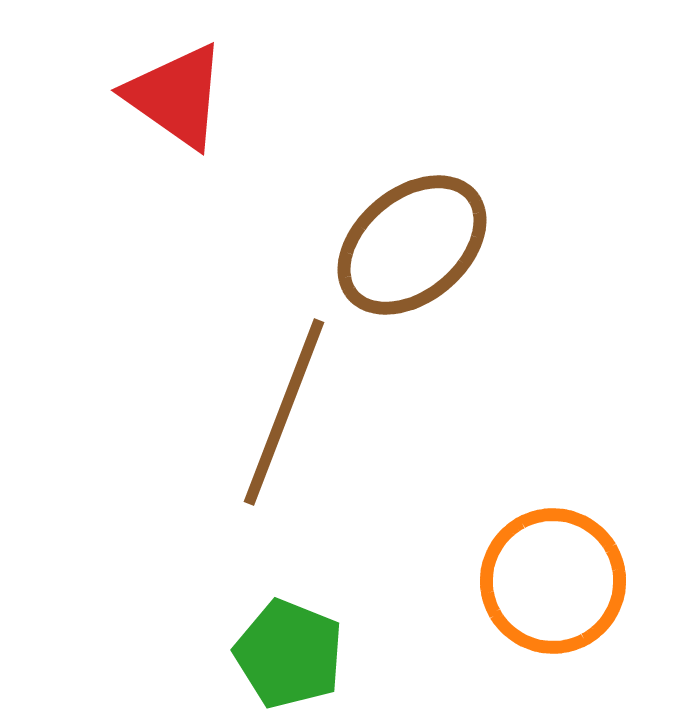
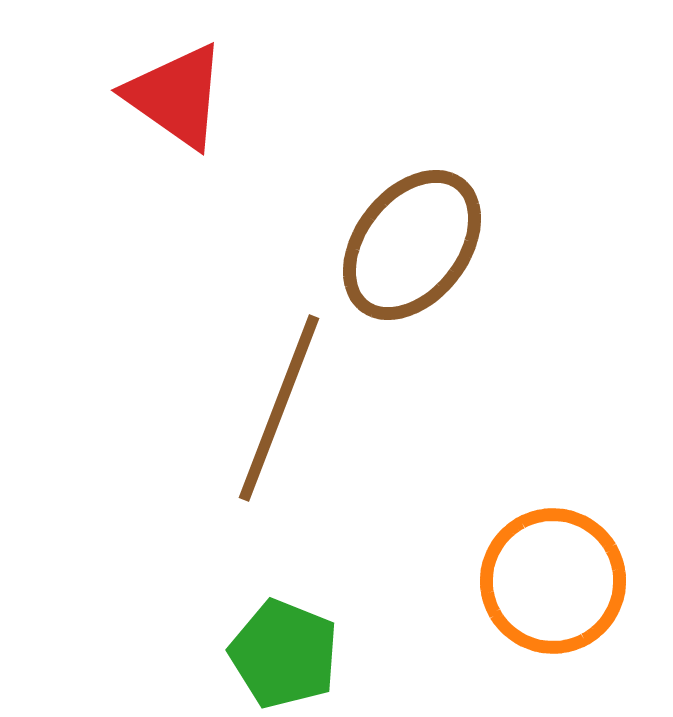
brown ellipse: rotated 12 degrees counterclockwise
brown line: moved 5 px left, 4 px up
green pentagon: moved 5 px left
